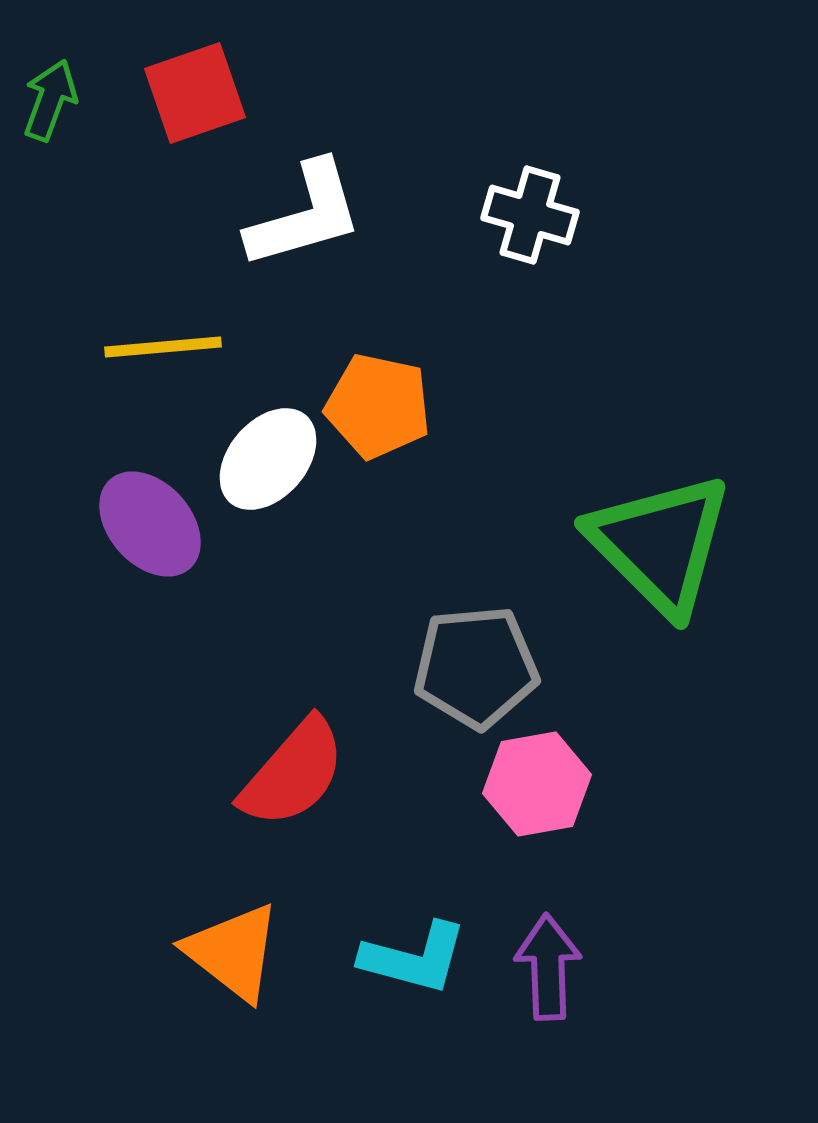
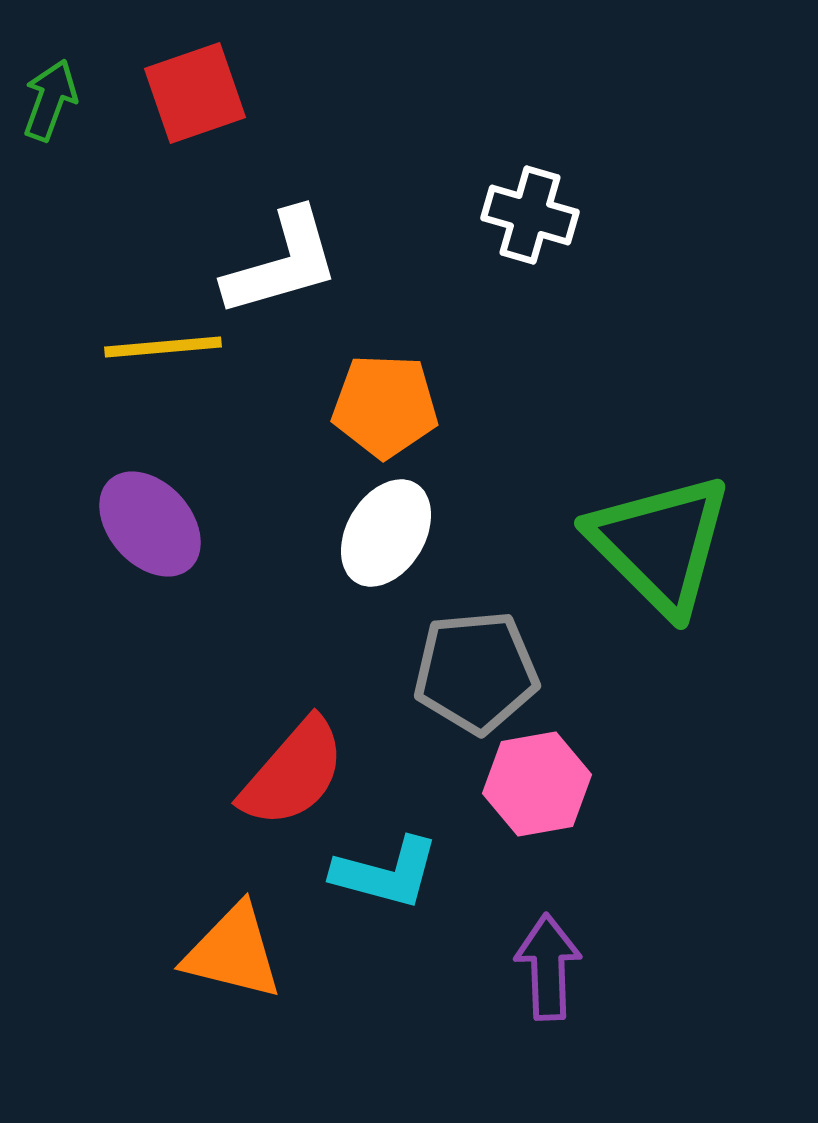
white L-shape: moved 23 px left, 48 px down
orange pentagon: moved 7 px right; rotated 10 degrees counterclockwise
white ellipse: moved 118 px right, 74 px down; rotated 10 degrees counterclockwise
gray pentagon: moved 5 px down
orange triangle: rotated 24 degrees counterclockwise
cyan L-shape: moved 28 px left, 85 px up
